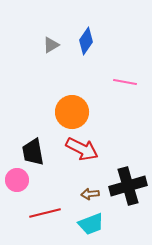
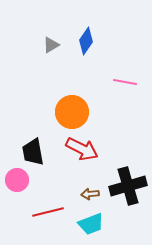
red line: moved 3 px right, 1 px up
